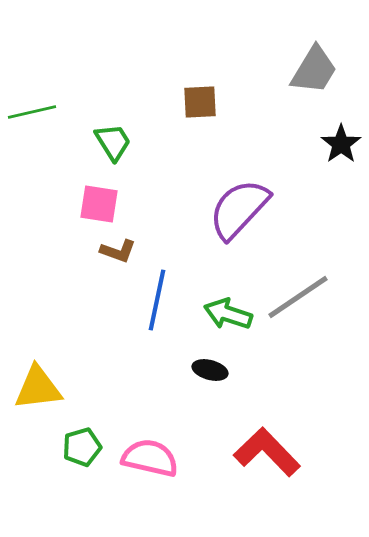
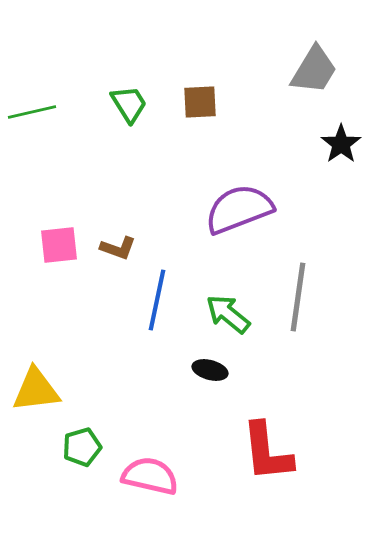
green trapezoid: moved 16 px right, 38 px up
pink square: moved 40 px left, 41 px down; rotated 15 degrees counterclockwise
purple semicircle: rotated 26 degrees clockwise
brown L-shape: moved 3 px up
gray line: rotated 48 degrees counterclockwise
green arrow: rotated 21 degrees clockwise
yellow triangle: moved 2 px left, 2 px down
red L-shape: rotated 142 degrees counterclockwise
pink semicircle: moved 18 px down
